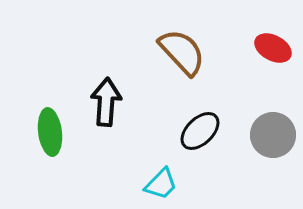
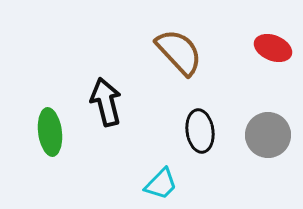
red ellipse: rotated 6 degrees counterclockwise
brown semicircle: moved 3 px left
black arrow: rotated 18 degrees counterclockwise
black ellipse: rotated 54 degrees counterclockwise
gray circle: moved 5 px left
